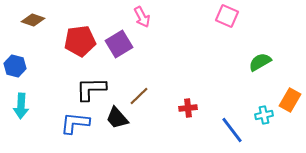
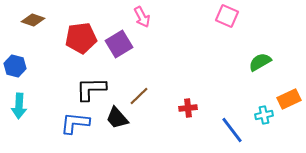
red pentagon: moved 1 px right, 3 px up
orange rectangle: moved 1 px left, 1 px up; rotated 35 degrees clockwise
cyan arrow: moved 2 px left
